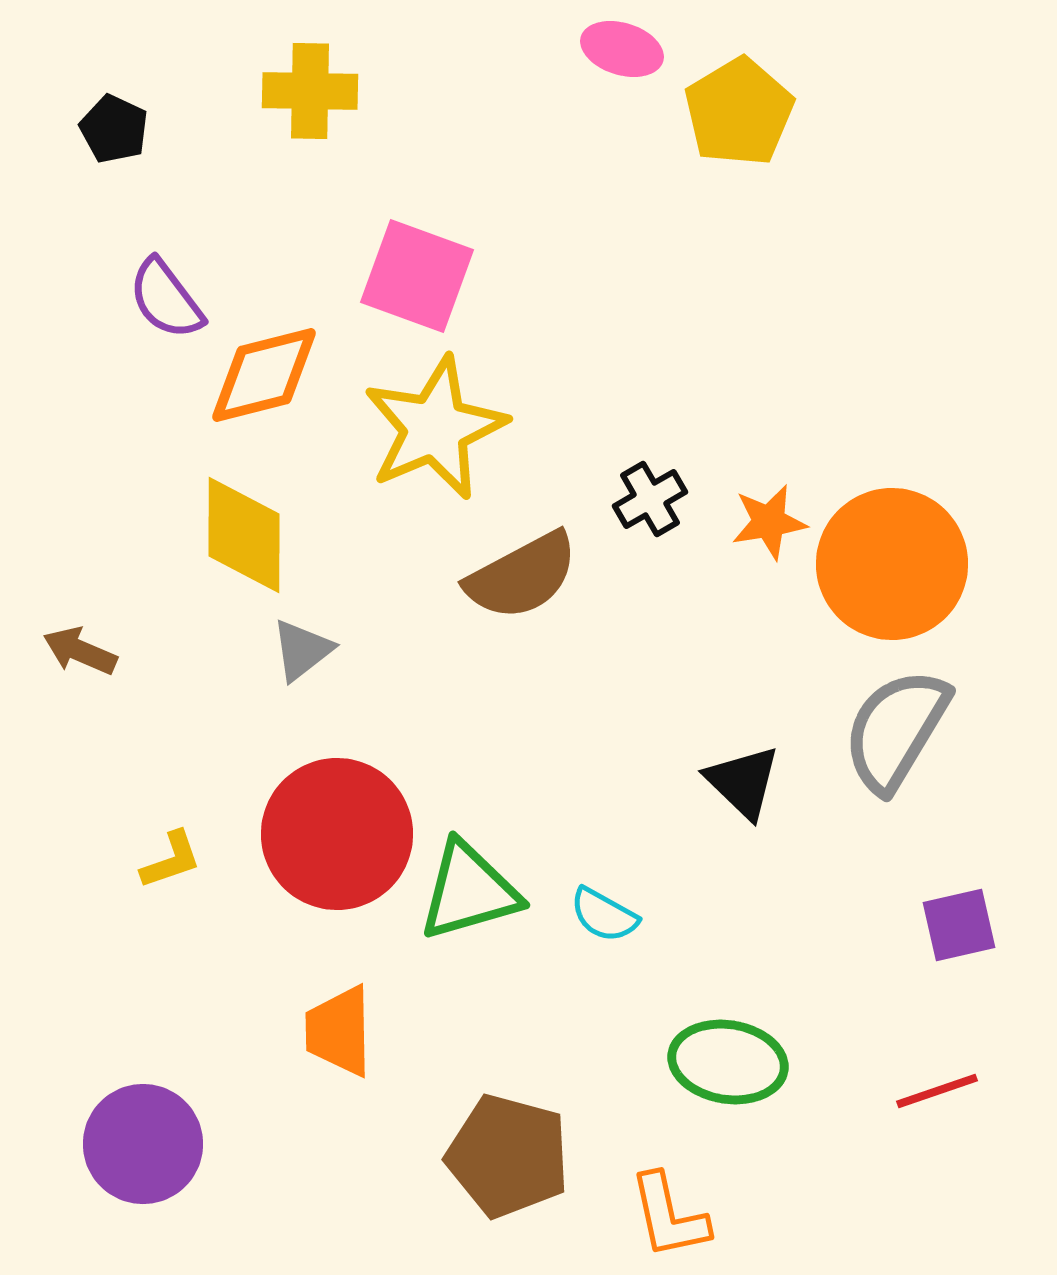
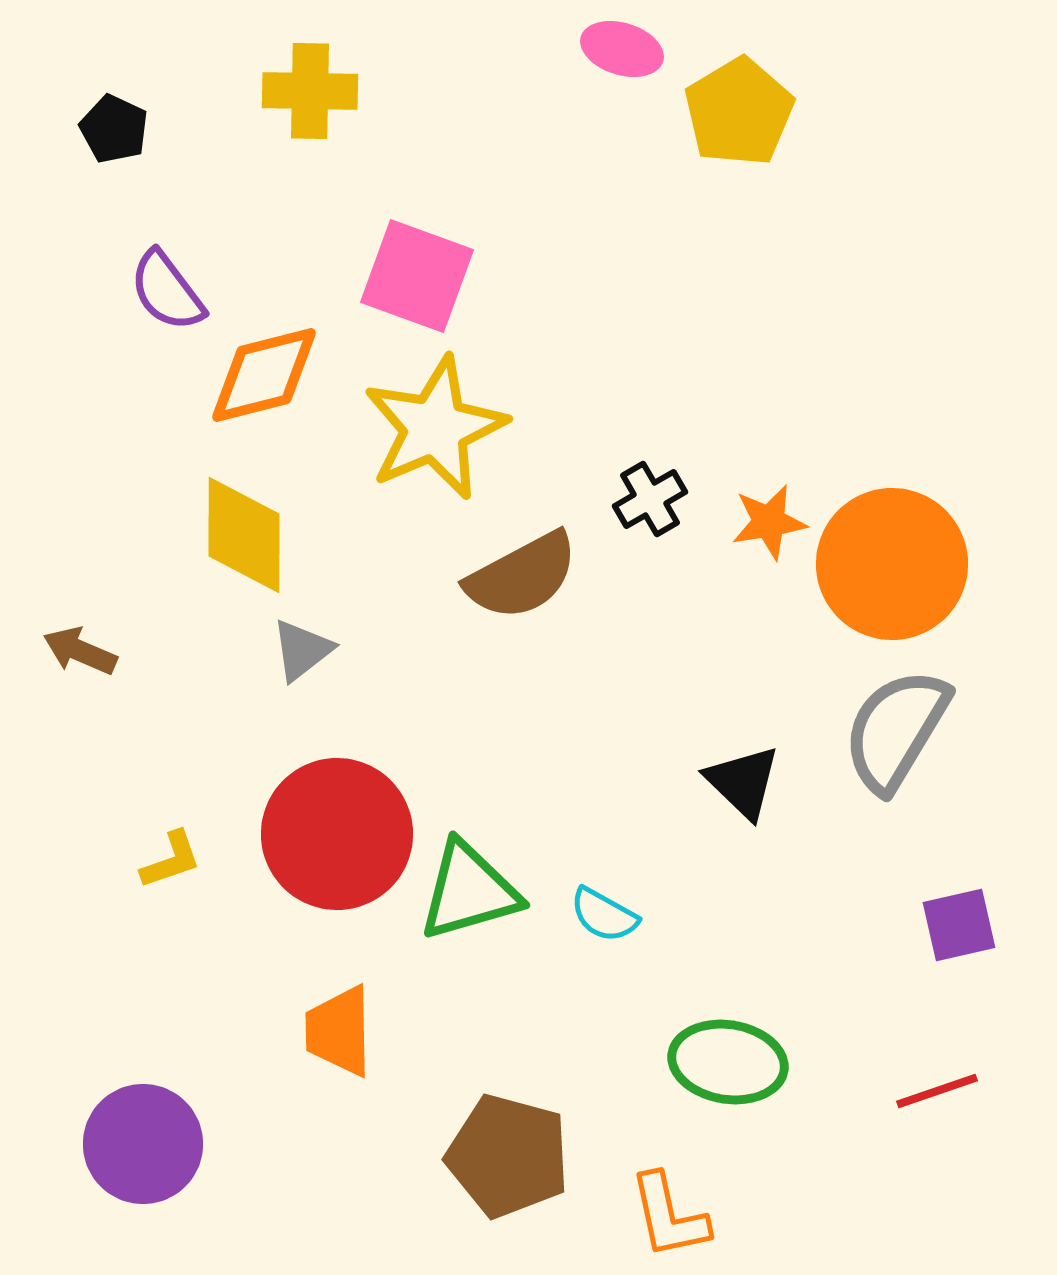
purple semicircle: moved 1 px right, 8 px up
